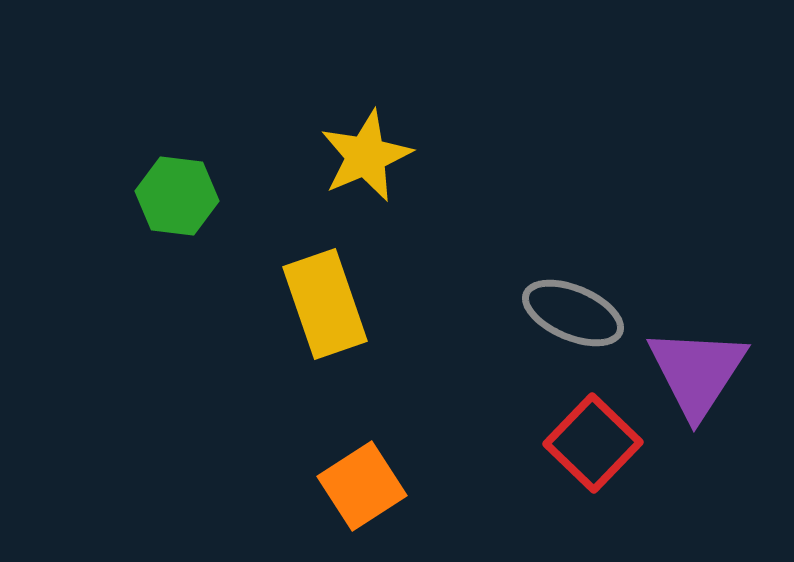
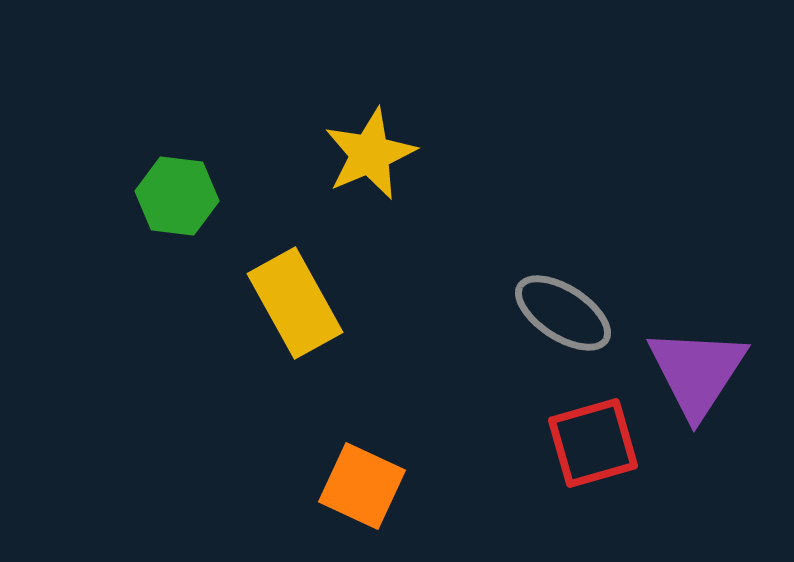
yellow star: moved 4 px right, 2 px up
yellow rectangle: moved 30 px left, 1 px up; rotated 10 degrees counterclockwise
gray ellipse: moved 10 px left; rotated 10 degrees clockwise
red square: rotated 30 degrees clockwise
orange square: rotated 32 degrees counterclockwise
